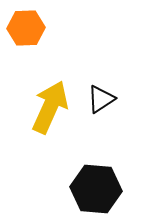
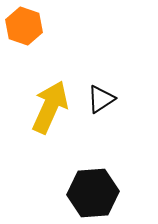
orange hexagon: moved 2 px left, 2 px up; rotated 21 degrees clockwise
black hexagon: moved 3 px left, 4 px down; rotated 9 degrees counterclockwise
